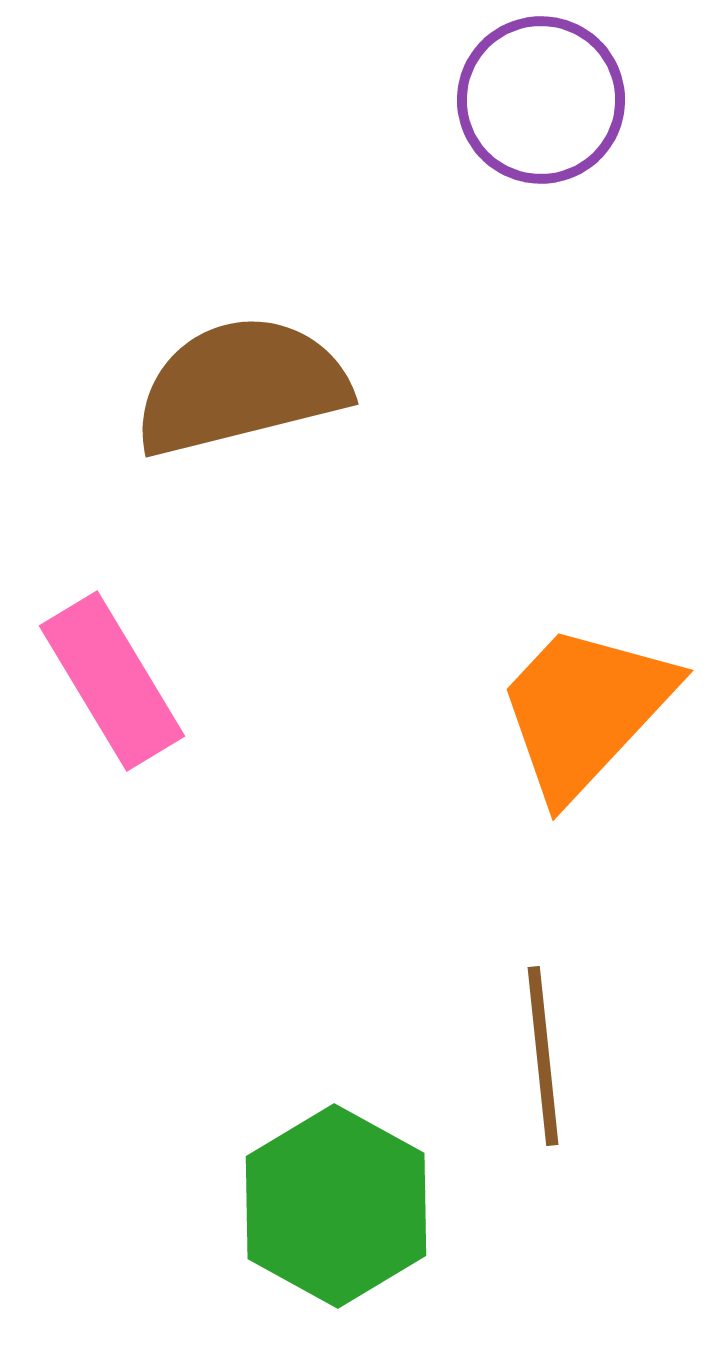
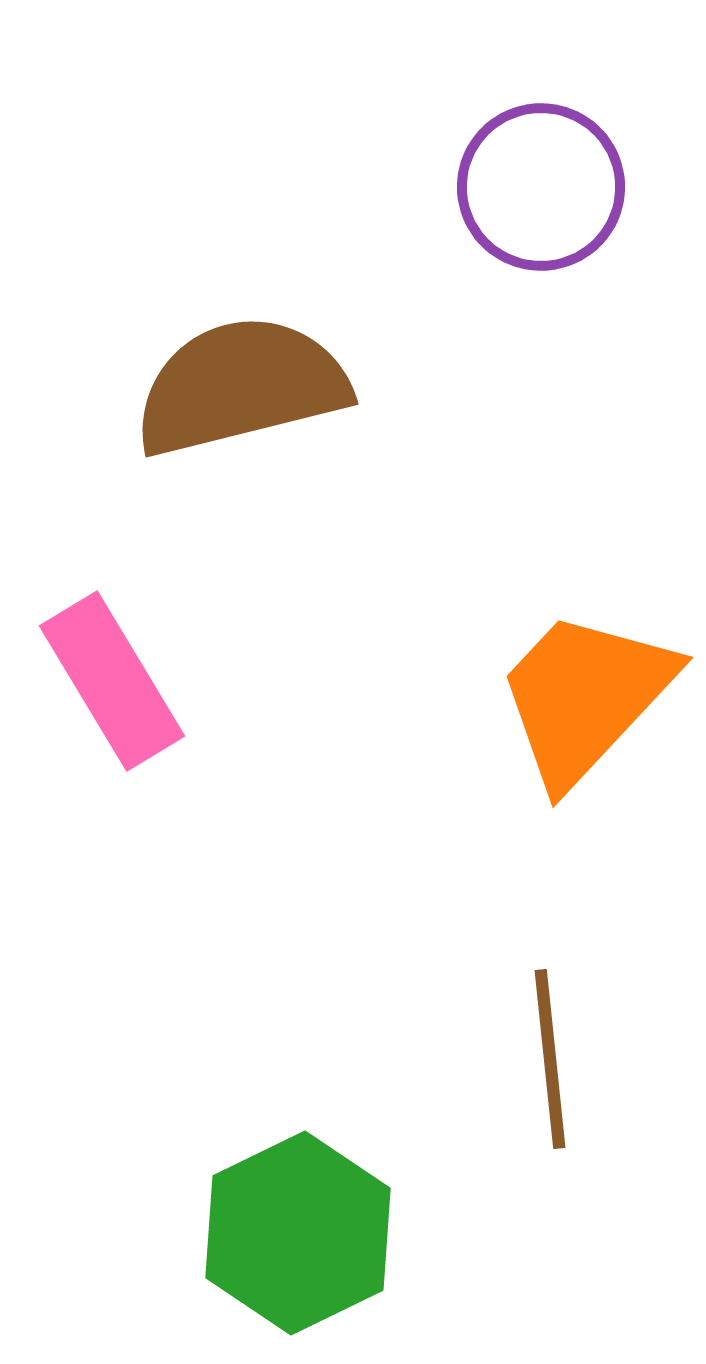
purple circle: moved 87 px down
orange trapezoid: moved 13 px up
brown line: moved 7 px right, 3 px down
green hexagon: moved 38 px left, 27 px down; rotated 5 degrees clockwise
